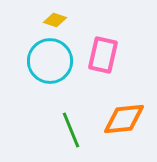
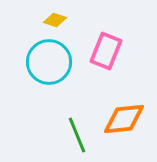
pink rectangle: moved 3 px right, 4 px up; rotated 9 degrees clockwise
cyan circle: moved 1 px left, 1 px down
green line: moved 6 px right, 5 px down
